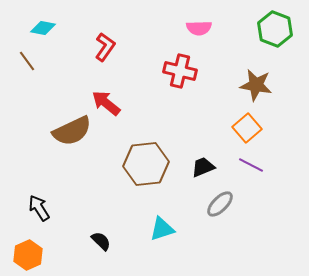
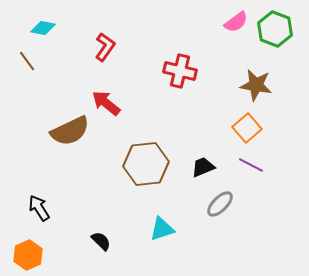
pink semicircle: moved 37 px right, 6 px up; rotated 35 degrees counterclockwise
brown semicircle: moved 2 px left
